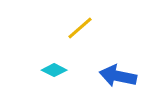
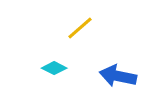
cyan diamond: moved 2 px up
